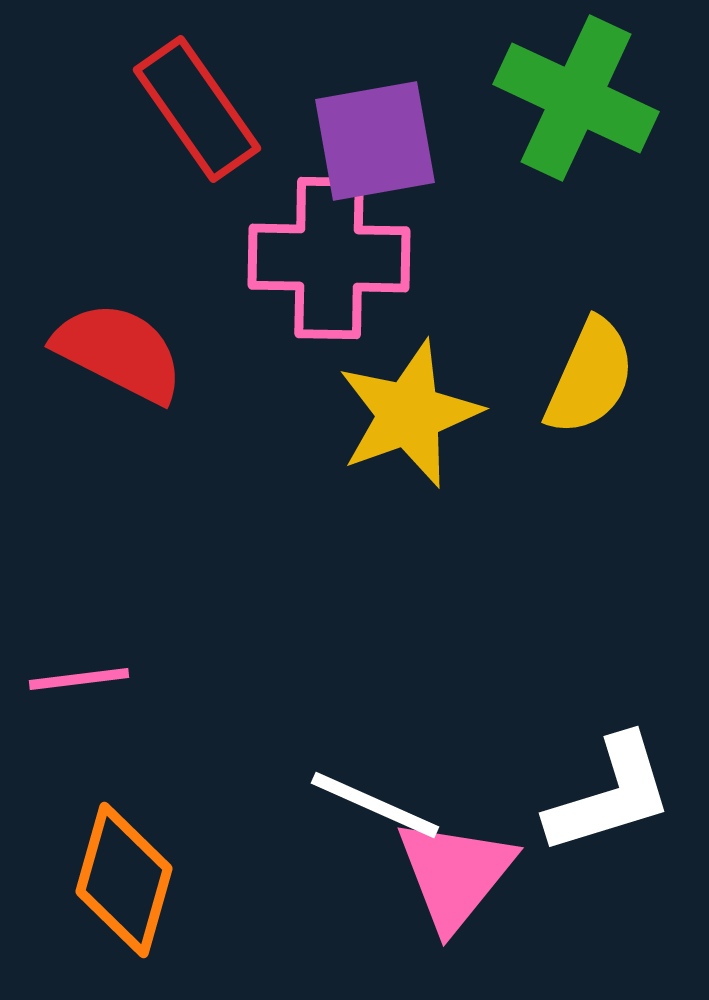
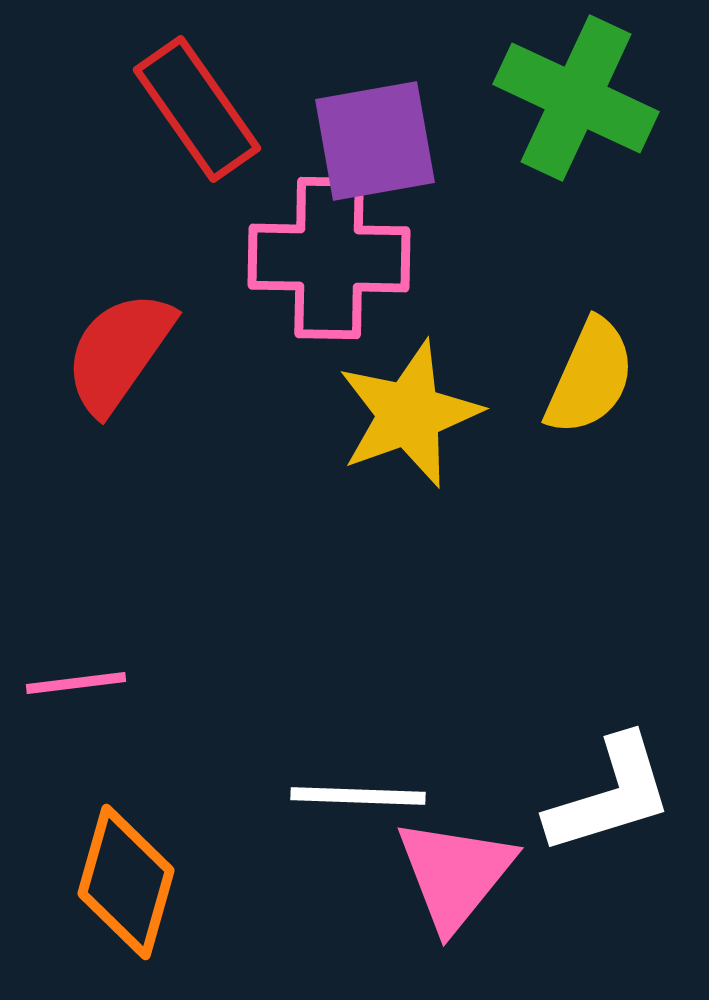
red semicircle: rotated 82 degrees counterclockwise
pink line: moved 3 px left, 4 px down
white line: moved 17 px left, 9 px up; rotated 22 degrees counterclockwise
orange diamond: moved 2 px right, 2 px down
